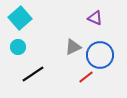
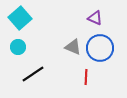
gray triangle: rotated 48 degrees clockwise
blue circle: moved 7 px up
red line: rotated 49 degrees counterclockwise
